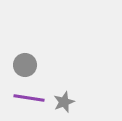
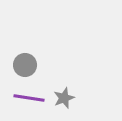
gray star: moved 4 px up
